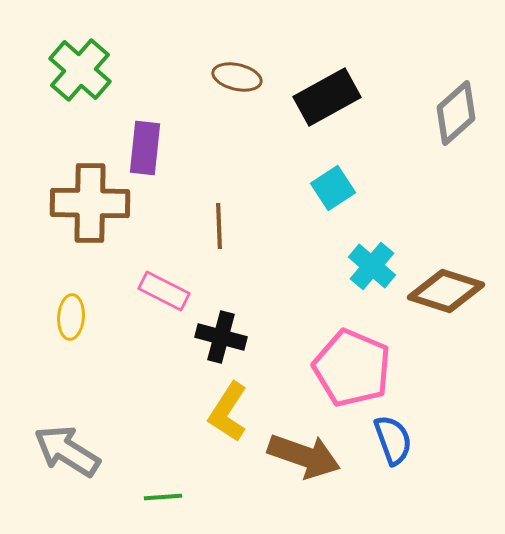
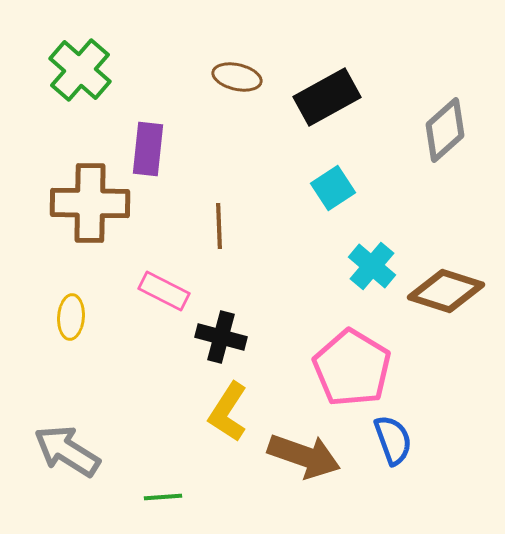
gray diamond: moved 11 px left, 17 px down
purple rectangle: moved 3 px right, 1 px down
pink pentagon: rotated 8 degrees clockwise
